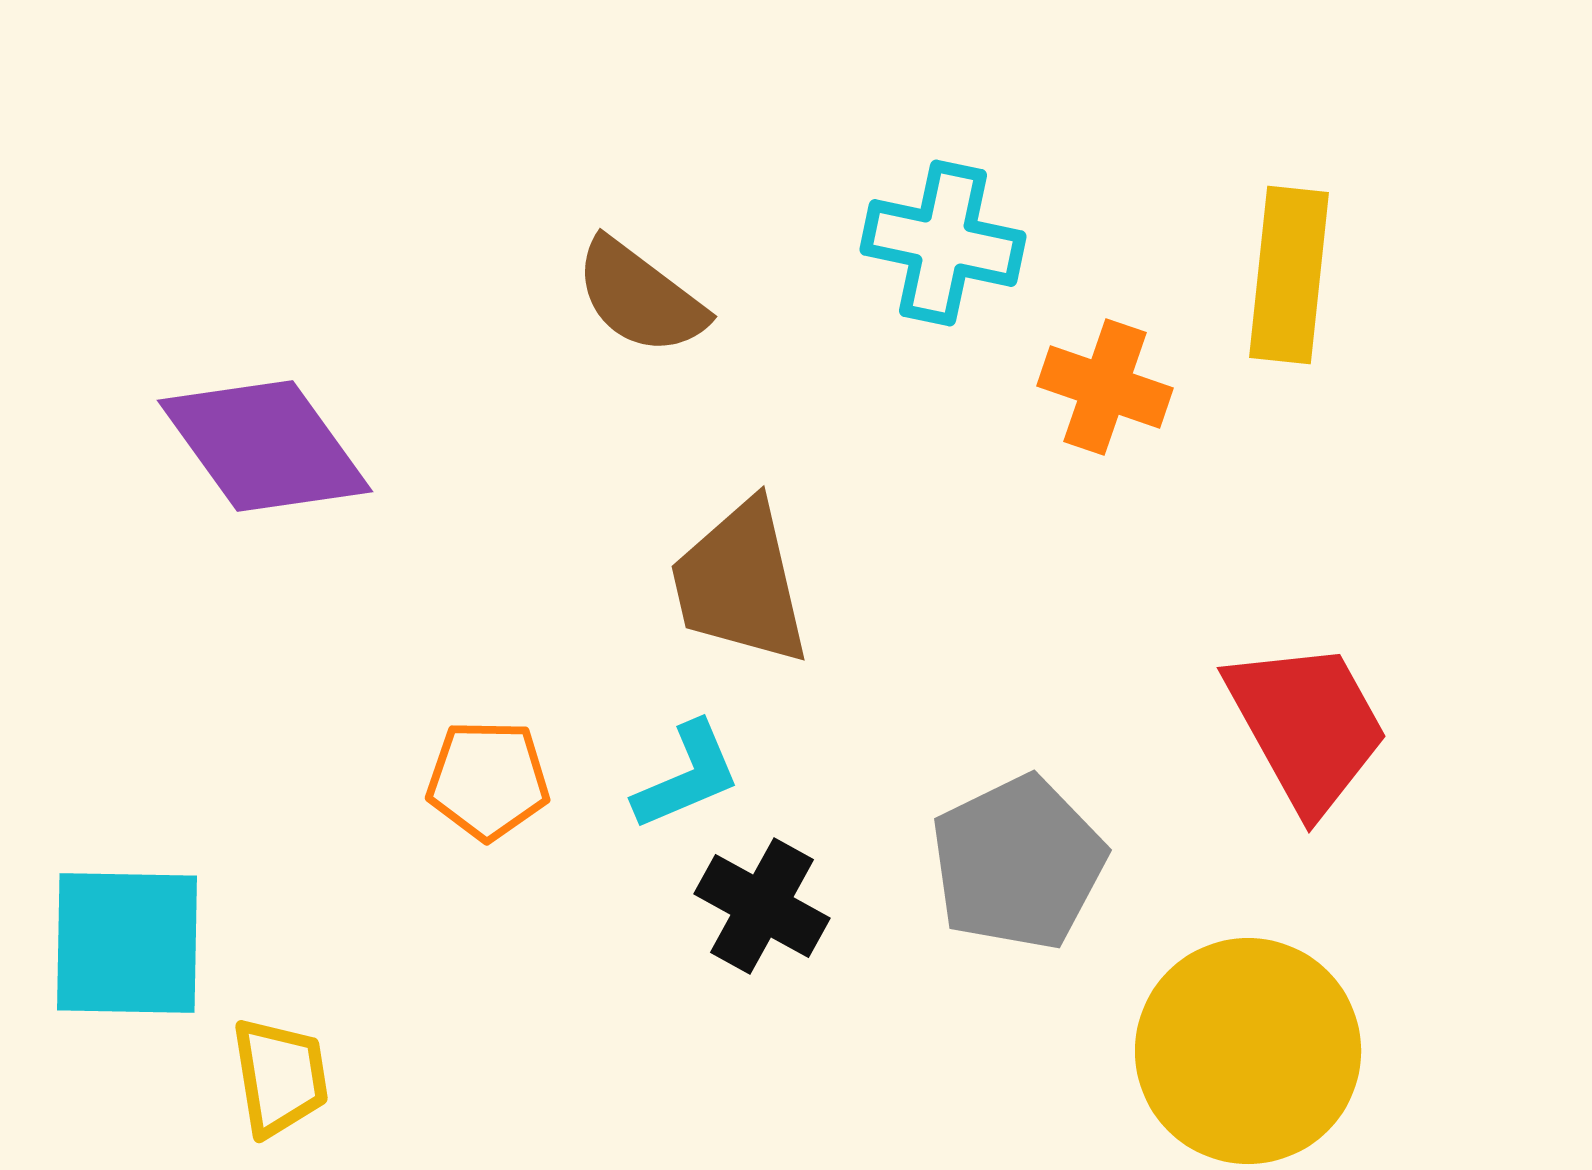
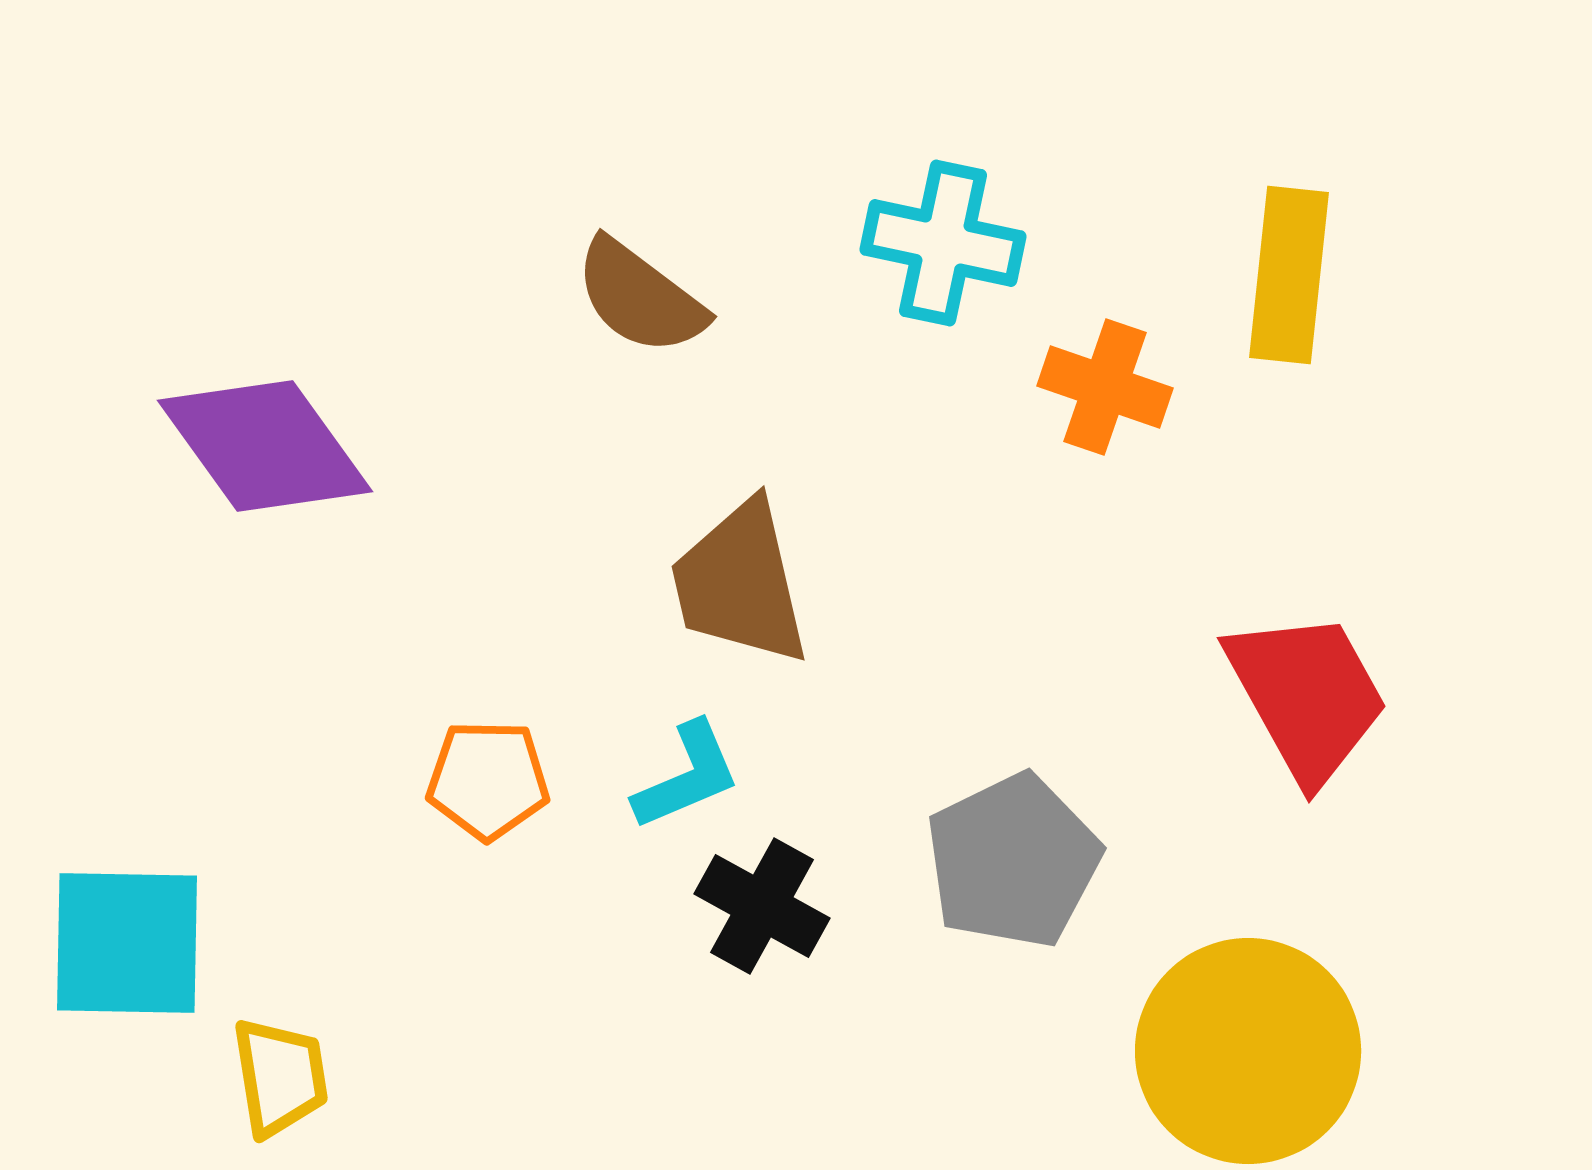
red trapezoid: moved 30 px up
gray pentagon: moved 5 px left, 2 px up
